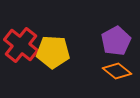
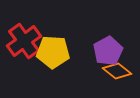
purple pentagon: moved 8 px left, 10 px down
red cross: moved 3 px right, 4 px up; rotated 16 degrees clockwise
